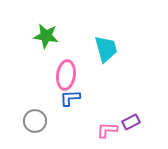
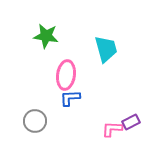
pink L-shape: moved 5 px right, 1 px up
